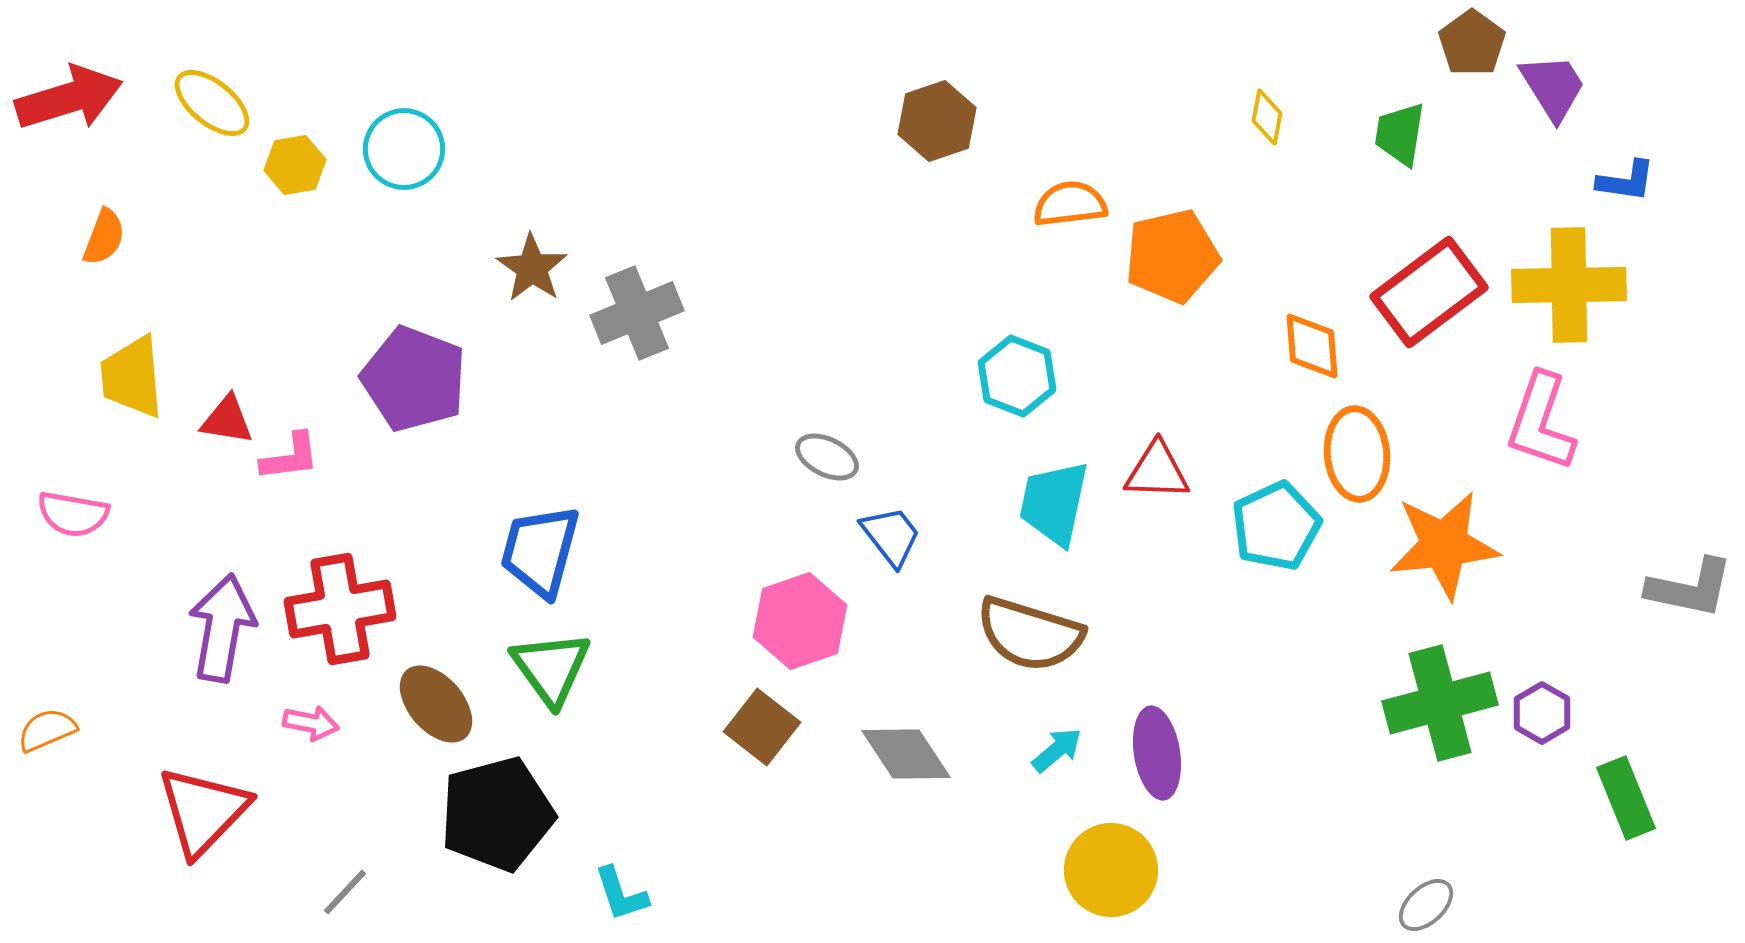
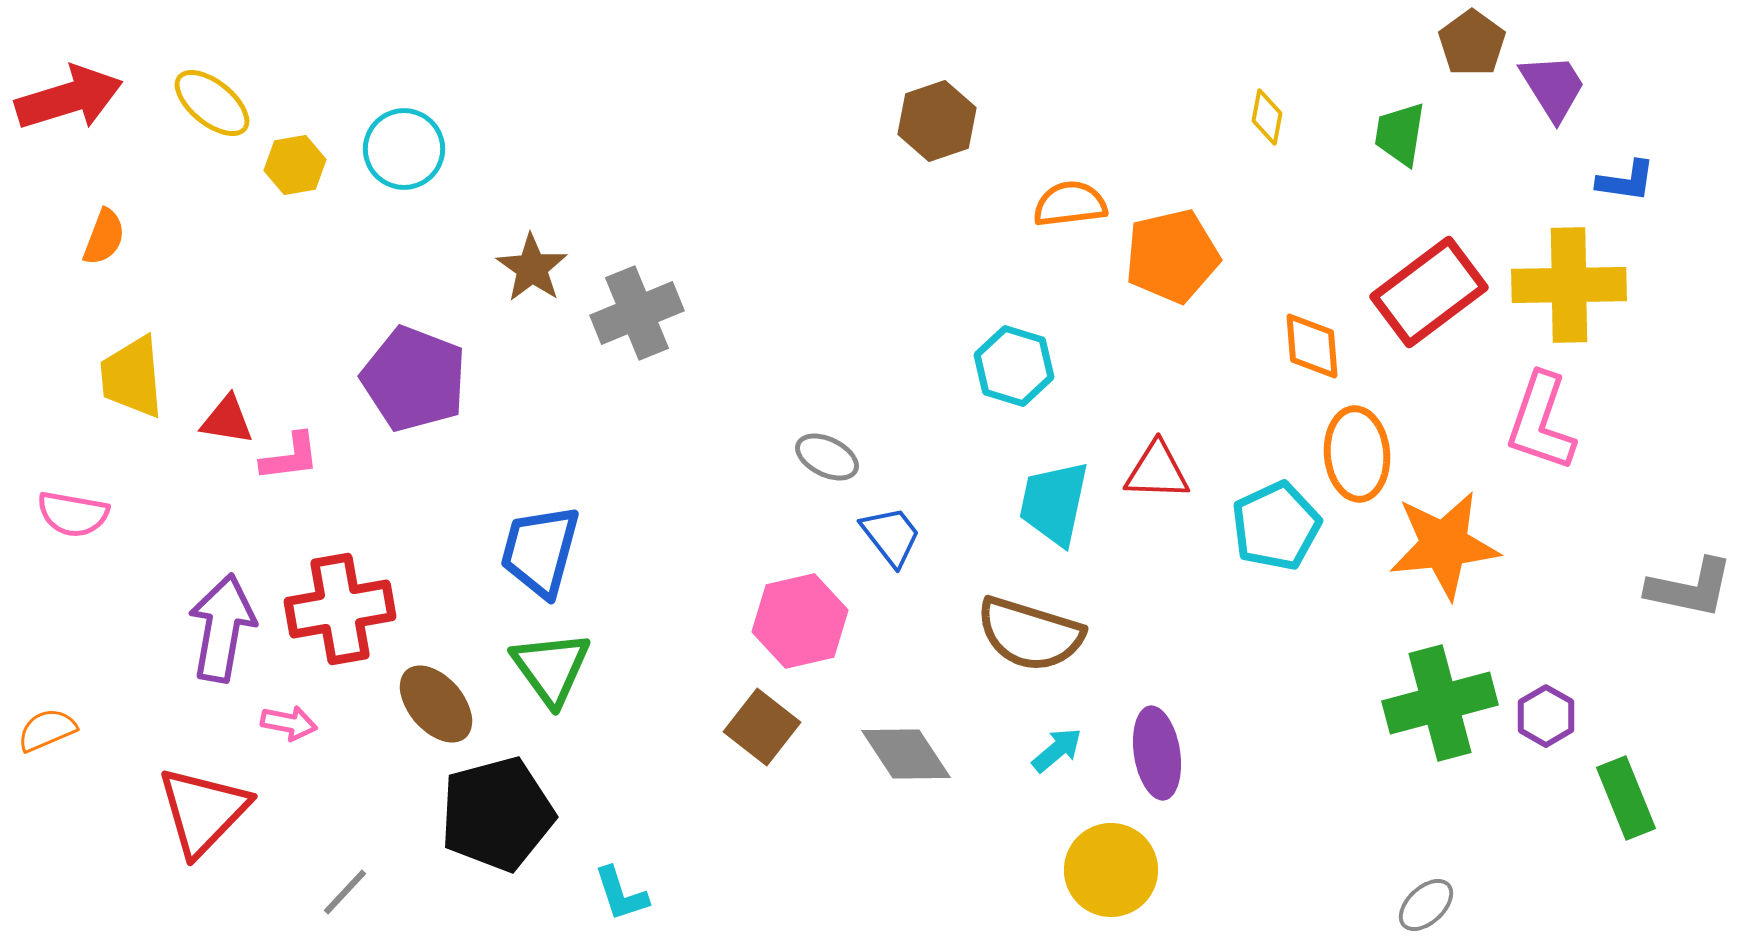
cyan hexagon at (1017, 376): moved 3 px left, 10 px up; rotated 4 degrees counterclockwise
pink hexagon at (800, 621): rotated 6 degrees clockwise
purple hexagon at (1542, 713): moved 4 px right, 3 px down
pink arrow at (311, 723): moved 22 px left
